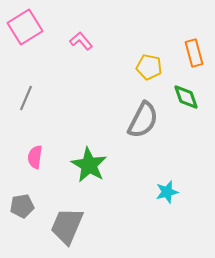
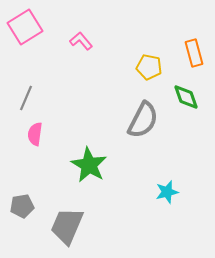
pink semicircle: moved 23 px up
